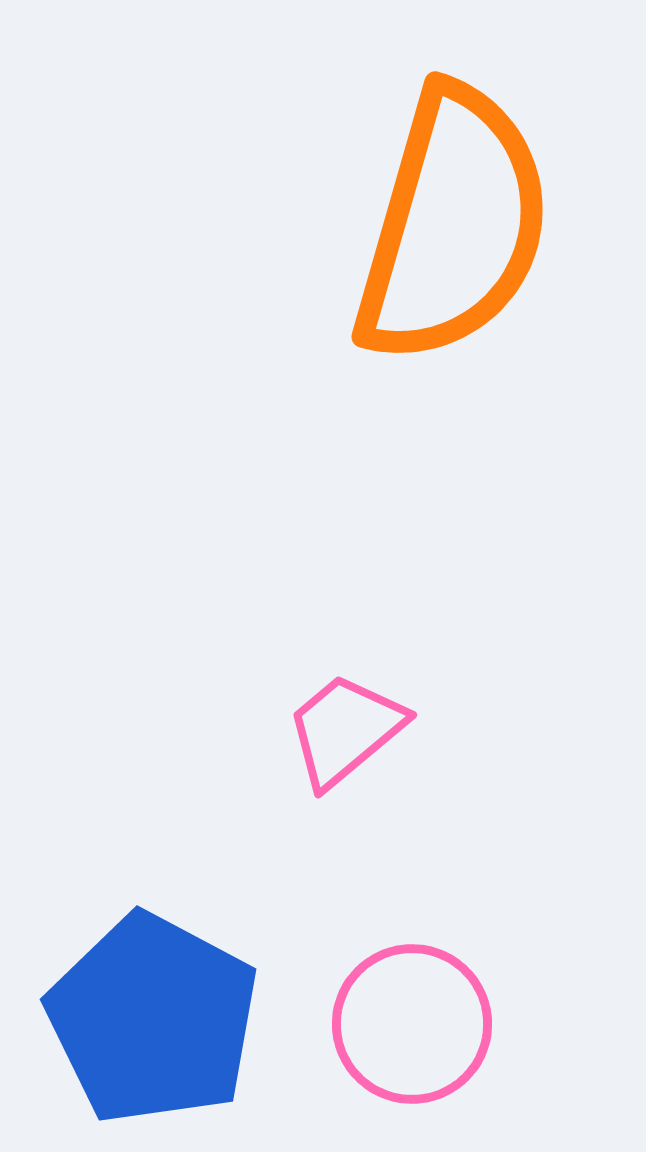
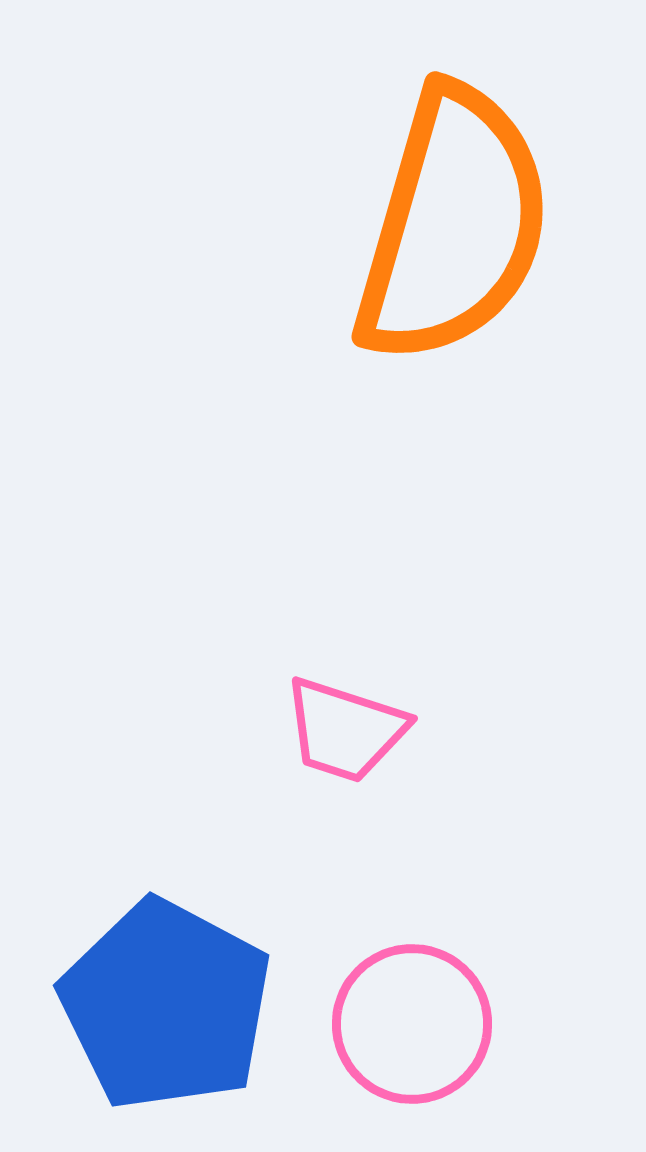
pink trapezoid: rotated 122 degrees counterclockwise
blue pentagon: moved 13 px right, 14 px up
